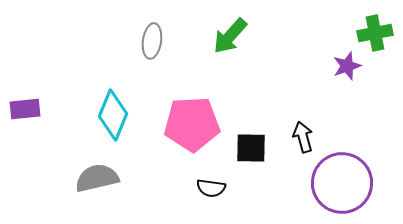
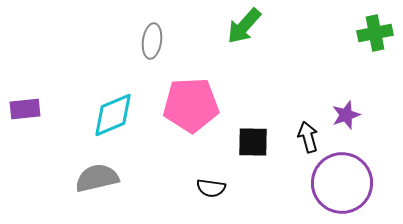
green arrow: moved 14 px right, 10 px up
purple star: moved 1 px left, 49 px down
cyan diamond: rotated 45 degrees clockwise
pink pentagon: moved 1 px left, 19 px up
black arrow: moved 5 px right
black square: moved 2 px right, 6 px up
